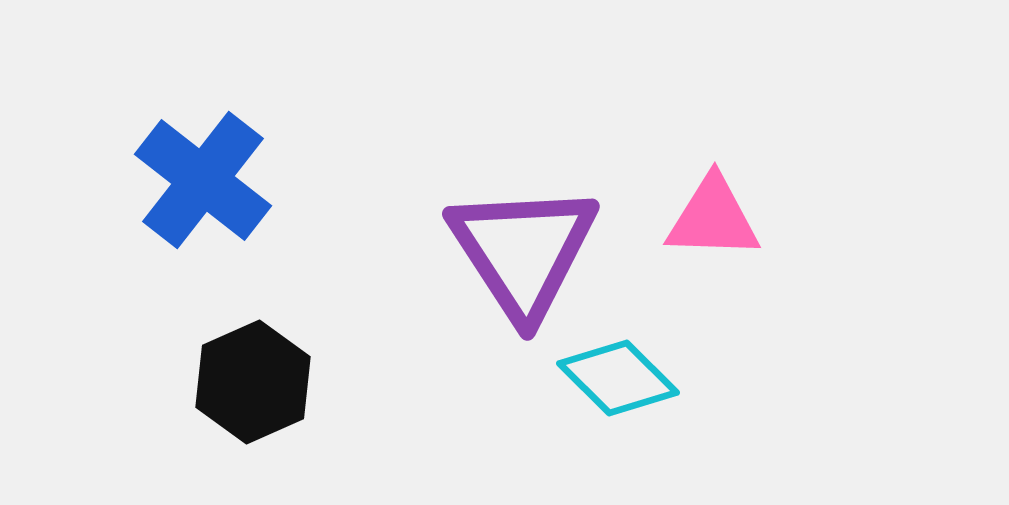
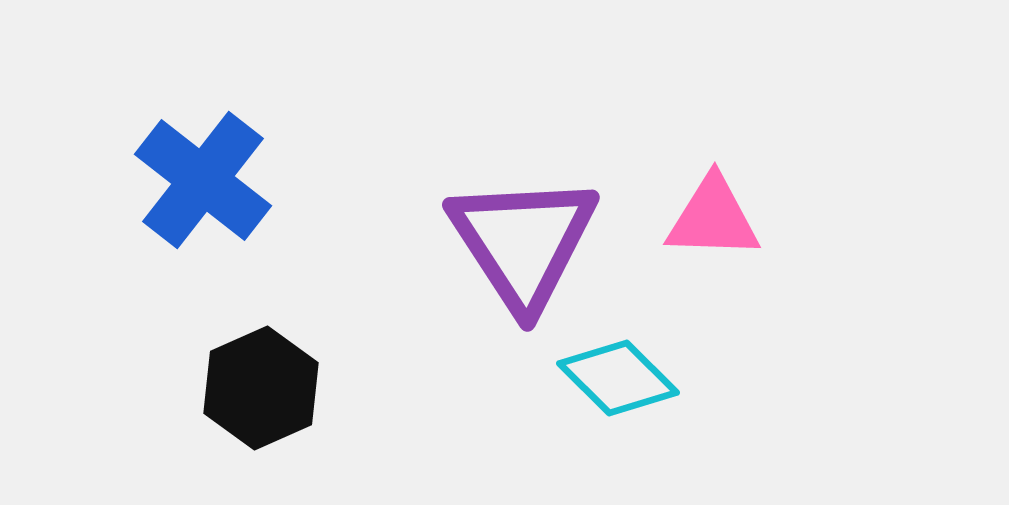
purple triangle: moved 9 px up
black hexagon: moved 8 px right, 6 px down
